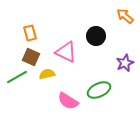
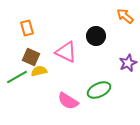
orange rectangle: moved 3 px left, 5 px up
purple star: moved 3 px right
yellow semicircle: moved 8 px left, 3 px up
